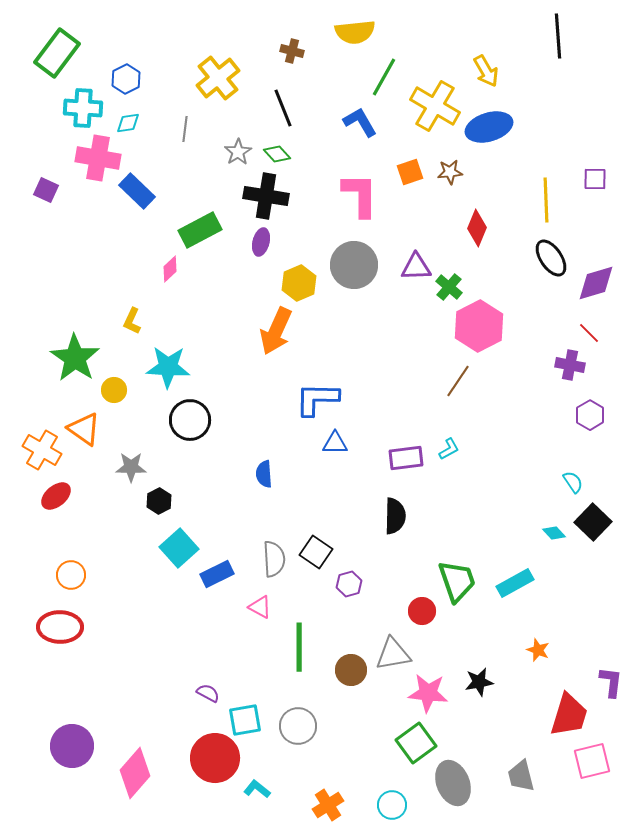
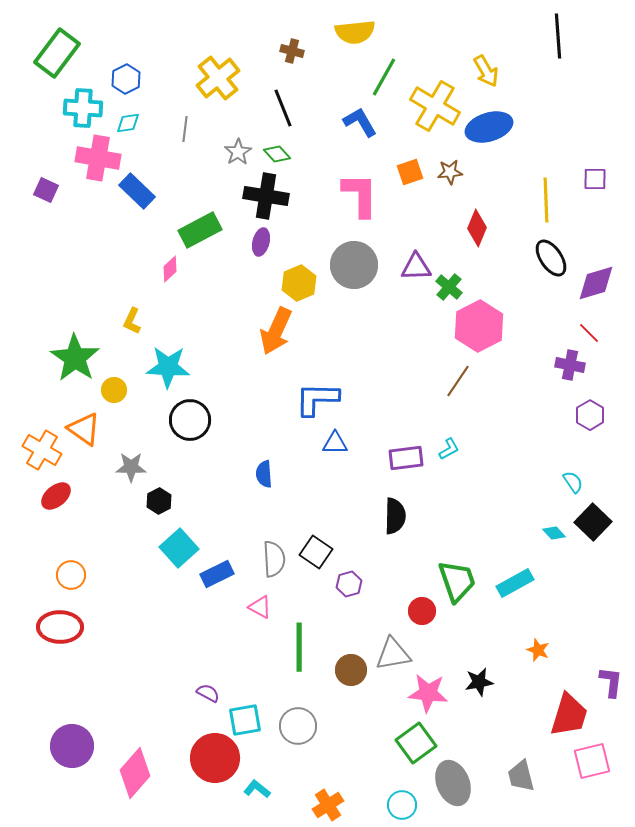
cyan circle at (392, 805): moved 10 px right
